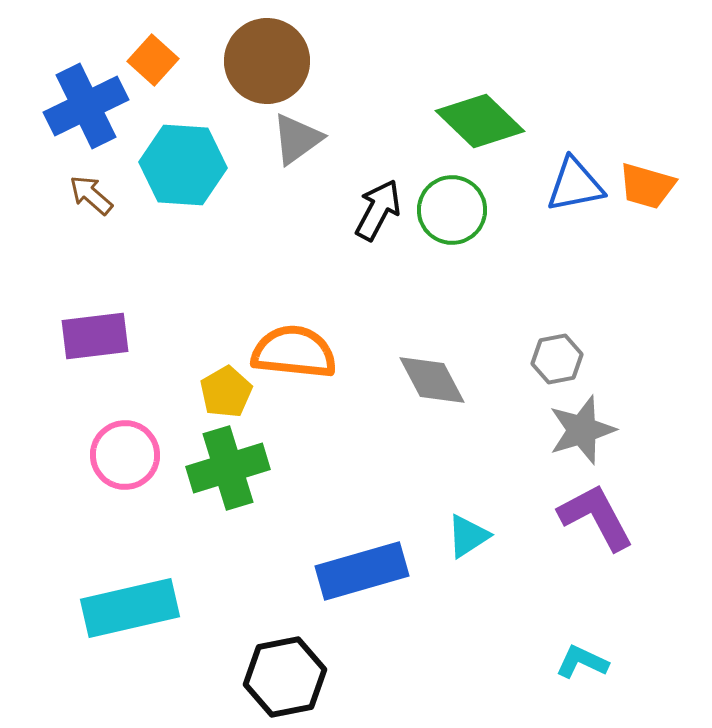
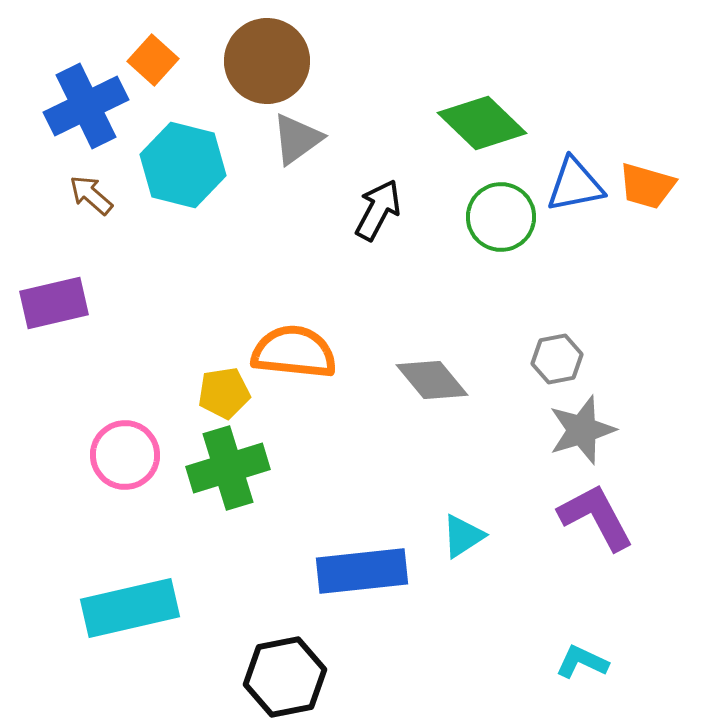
green diamond: moved 2 px right, 2 px down
cyan hexagon: rotated 10 degrees clockwise
green circle: moved 49 px right, 7 px down
purple rectangle: moved 41 px left, 33 px up; rotated 6 degrees counterclockwise
gray diamond: rotated 12 degrees counterclockwise
yellow pentagon: moved 2 px left, 1 px down; rotated 21 degrees clockwise
cyan triangle: moved 5 px left
blue rectangle: rotated 10 degrees clockwise
